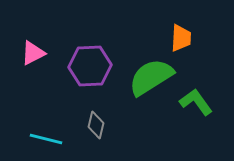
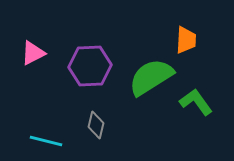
orange trapezoid: moved 5 px right, 2 px down
cyan line: moved 2 px down
